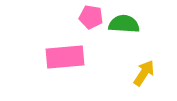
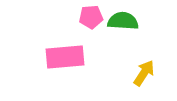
pink pentagon: rotated 15 degrees counterclockwise
green semicircle: moved 1 px left, 3 px up
